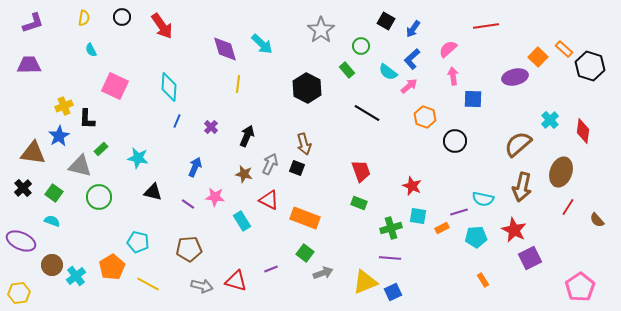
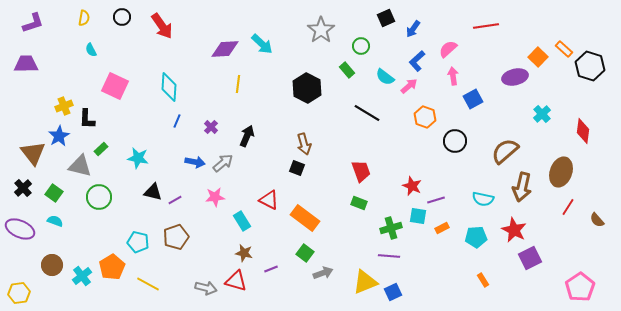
black square at (386, 21): moved 3 px up; rotated 36 degrees clockwise
purple diamond at (225, 49): rotated 76 degrees counterclockwise
blue L-shape at (412, 59): moved 5 px right, 2 px down
purple trapezoid at (29, 65): moved 3 px left, 1 px up
cyan semicircle at (388, 72): moved 3 px left, 5 px down
blue square at (473, 99): rotated 30 degrees counterclockwise
cyan cross at (550, 120): moved 8 px left, 6 px up
brown semicircle at (518, 144): moved 13 px left, 7 px down
brown triangle at (33, 153): rotated 44 degrees clockwise
gray arrow at (270, 164): moved 47 px left, 1 px up; rotated 25 degrees clockwise
blue arrow at (195, 167): moved 5 px up; rotated 78 degrees clockwise
brown star at (244, 174): moved 79 px down
pink star at (215, 197): rotated 12 degrees counterclockwise
purple line at (188, 204): moved 13 px left, 4 px up; rotated 64 degrees counterclockwise
purple line at (459, 212): moved 23 px left, 12 px up
orange rectangle at (305, 218): rotated 16 degrees clockwise
cyan semicircle at (52, 221): moved 3 px right
purple ellipse at (21, 241): moved 1 px left, 12 px up
brown pentagon at (189, 249): moved 13 px left, 12 px up; rotated 15 degrees counterclockwise
purple line at (390, 258): moved 1 px left, 2 px up
cyan cross at (76, 276): moved 6 px right
gray arrow at (202, 286): moved 4 px right, 2 px down
